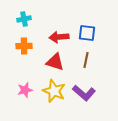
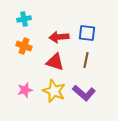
orange cross: rotated 21 degrees clockwise
